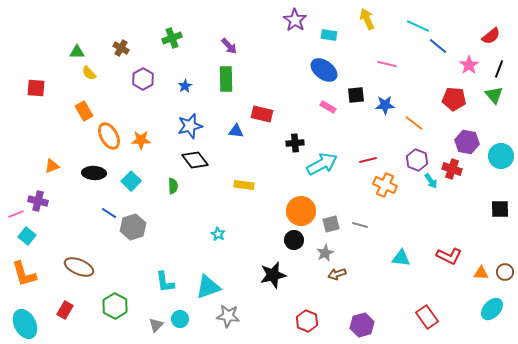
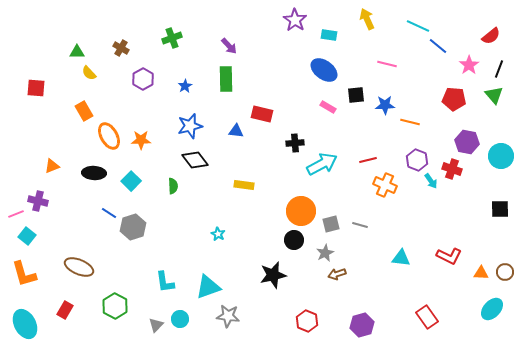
orange line at (414, 123): moved 4 px left, 1 px up; rotated 24 degrees counterclockwise
